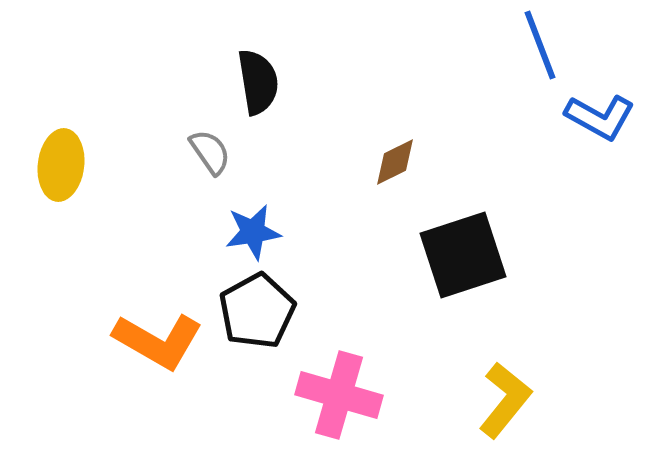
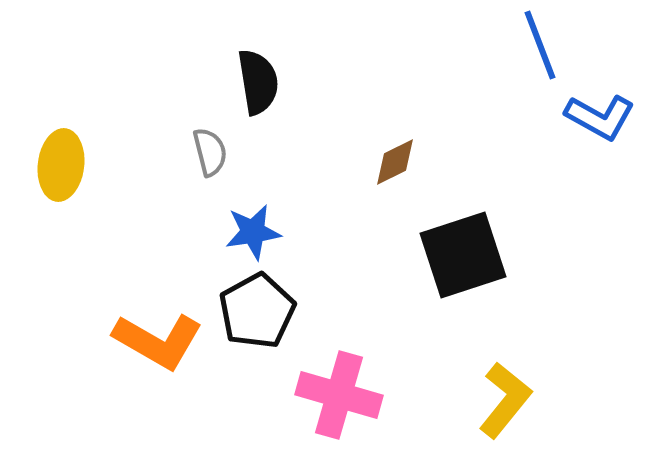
gray semicircle: rotated 21 degrees clockwise
